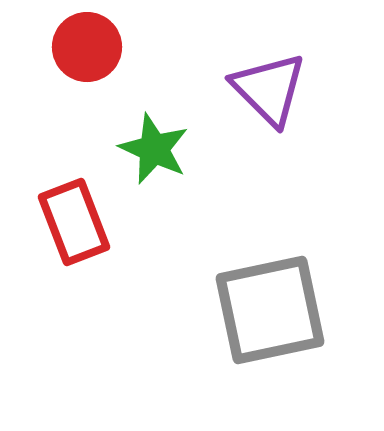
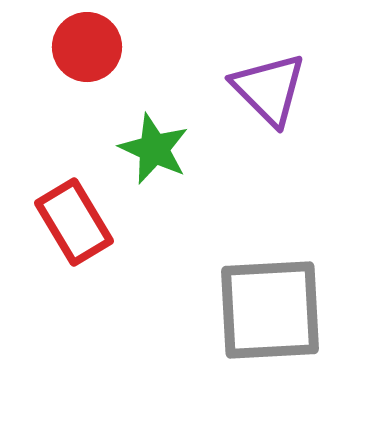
red rectangle: rotated 10 degrees counterclockwise
gray square: rotated 9 degrees clockwise
